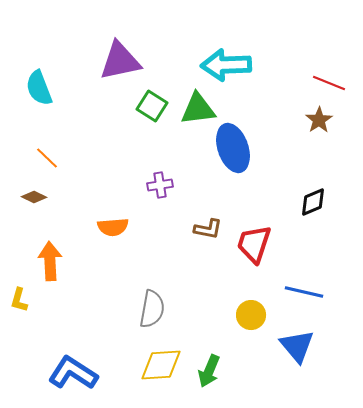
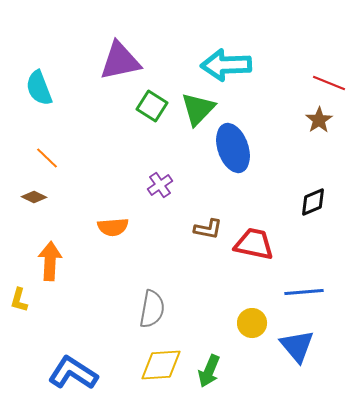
green triangle: rotated 39 degrees counterclockwise
purple cross: rotated 25 degrees counterclockwise
red trapezoid: rotated 84 degrees clockwise
orange arrow: rotated 6 degrees clockwise
blue line: rotated 18 degrees counterclockwise
yellow circle: moved 1 px right, 8 px down
